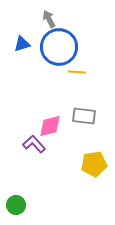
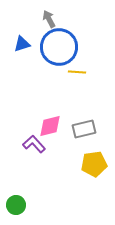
gray rectangle: moved 13 px down; rotated 20 degrees counterclockwise
